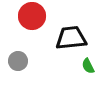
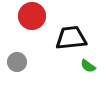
gray circle: moved 1 px left, 1 px down
green semicircle: rotated 28 degrees counterclockwise
